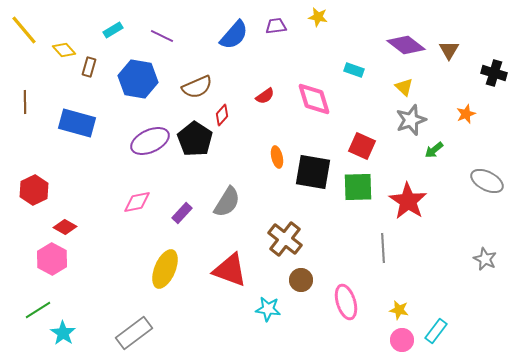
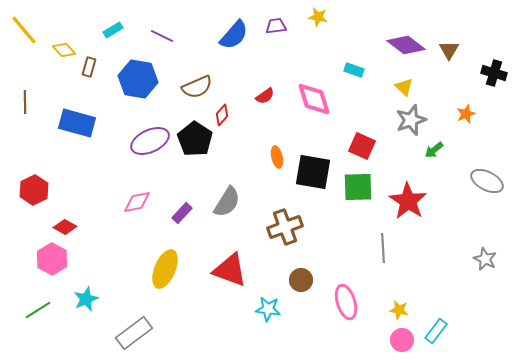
brown cross at (285, 239): moved 12 px up; rotated 32 degrees clockwise
cyan star at (63, 333): moved 23 px right, 34 px up; rotated 15 degrees clockwise
